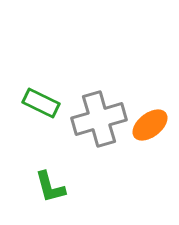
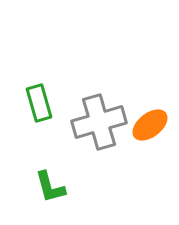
green rectangle: moved 2 px left; rotated 48 degrees clockwise
gray cross: moved 3 px down
